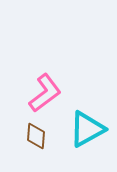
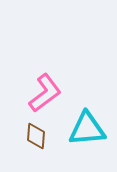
cyan triangle: rotated 24 degrees clockwise
